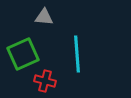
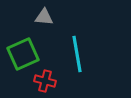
cyan line: rotated 6 degrees counterclockwise
